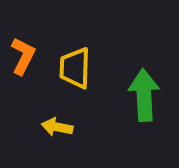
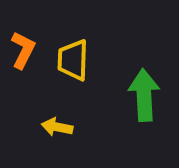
orange L-shape: moved 6 px up
yellow trapezoid: moved 2 px left, 8 px up
